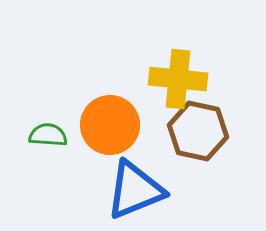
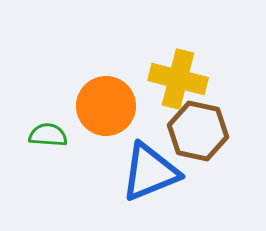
yellow cross: rotated 8 degrees clockwise
orange circle: moved 4 px left, 19 px up
blue triangle: moved 15 px right, 18 px up
